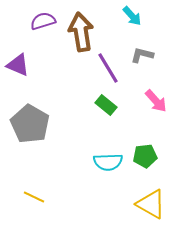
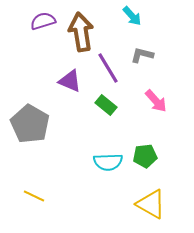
purple triangle: moved 52 px right, 16 px down
yellow line: moved 1 px up
